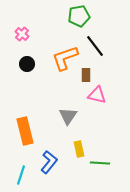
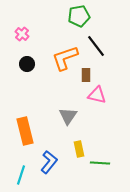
black line: moved 1 px right
